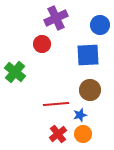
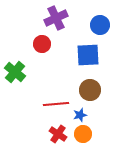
red cross: rotated 18 degrees counterclockwise
